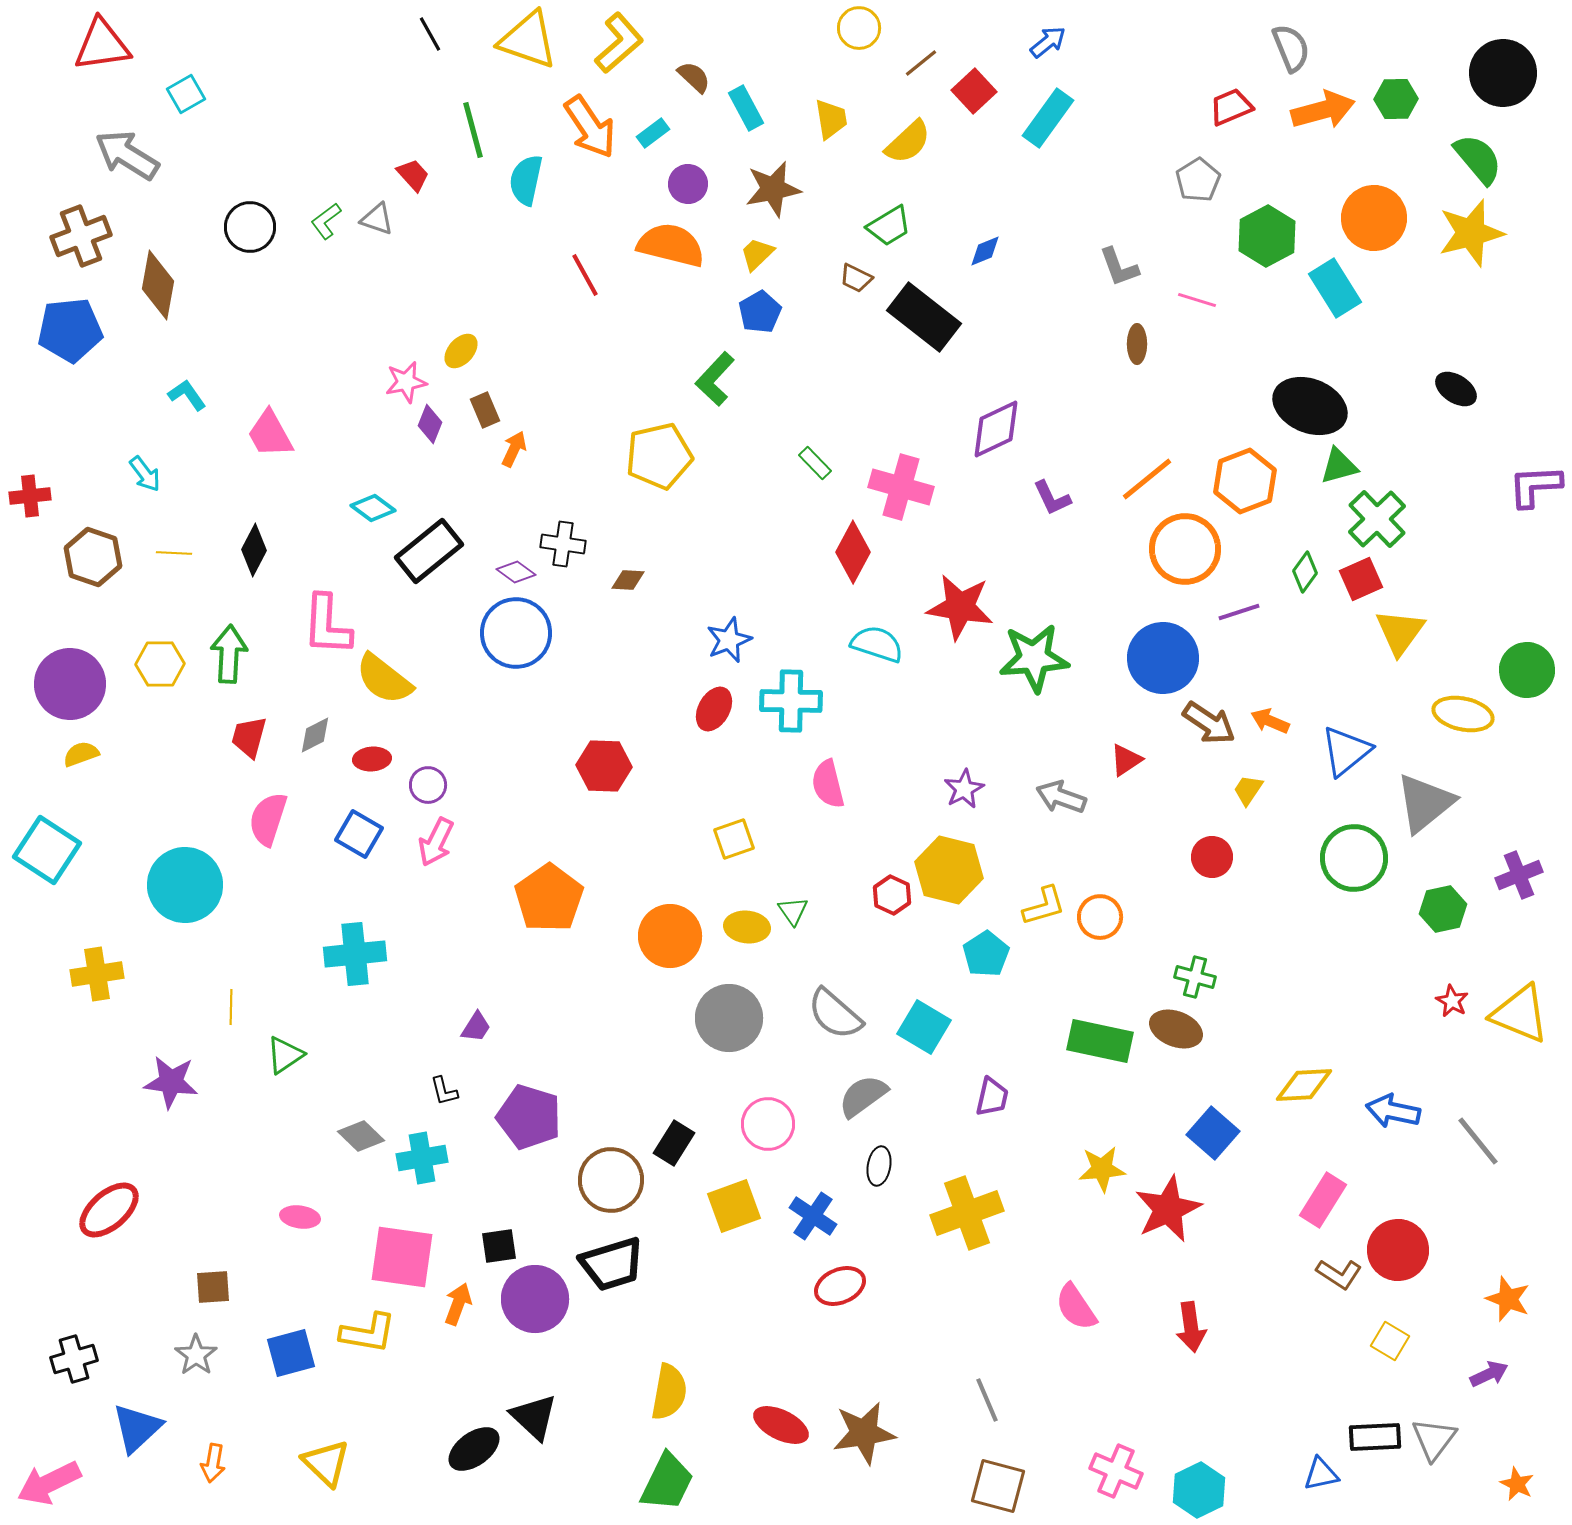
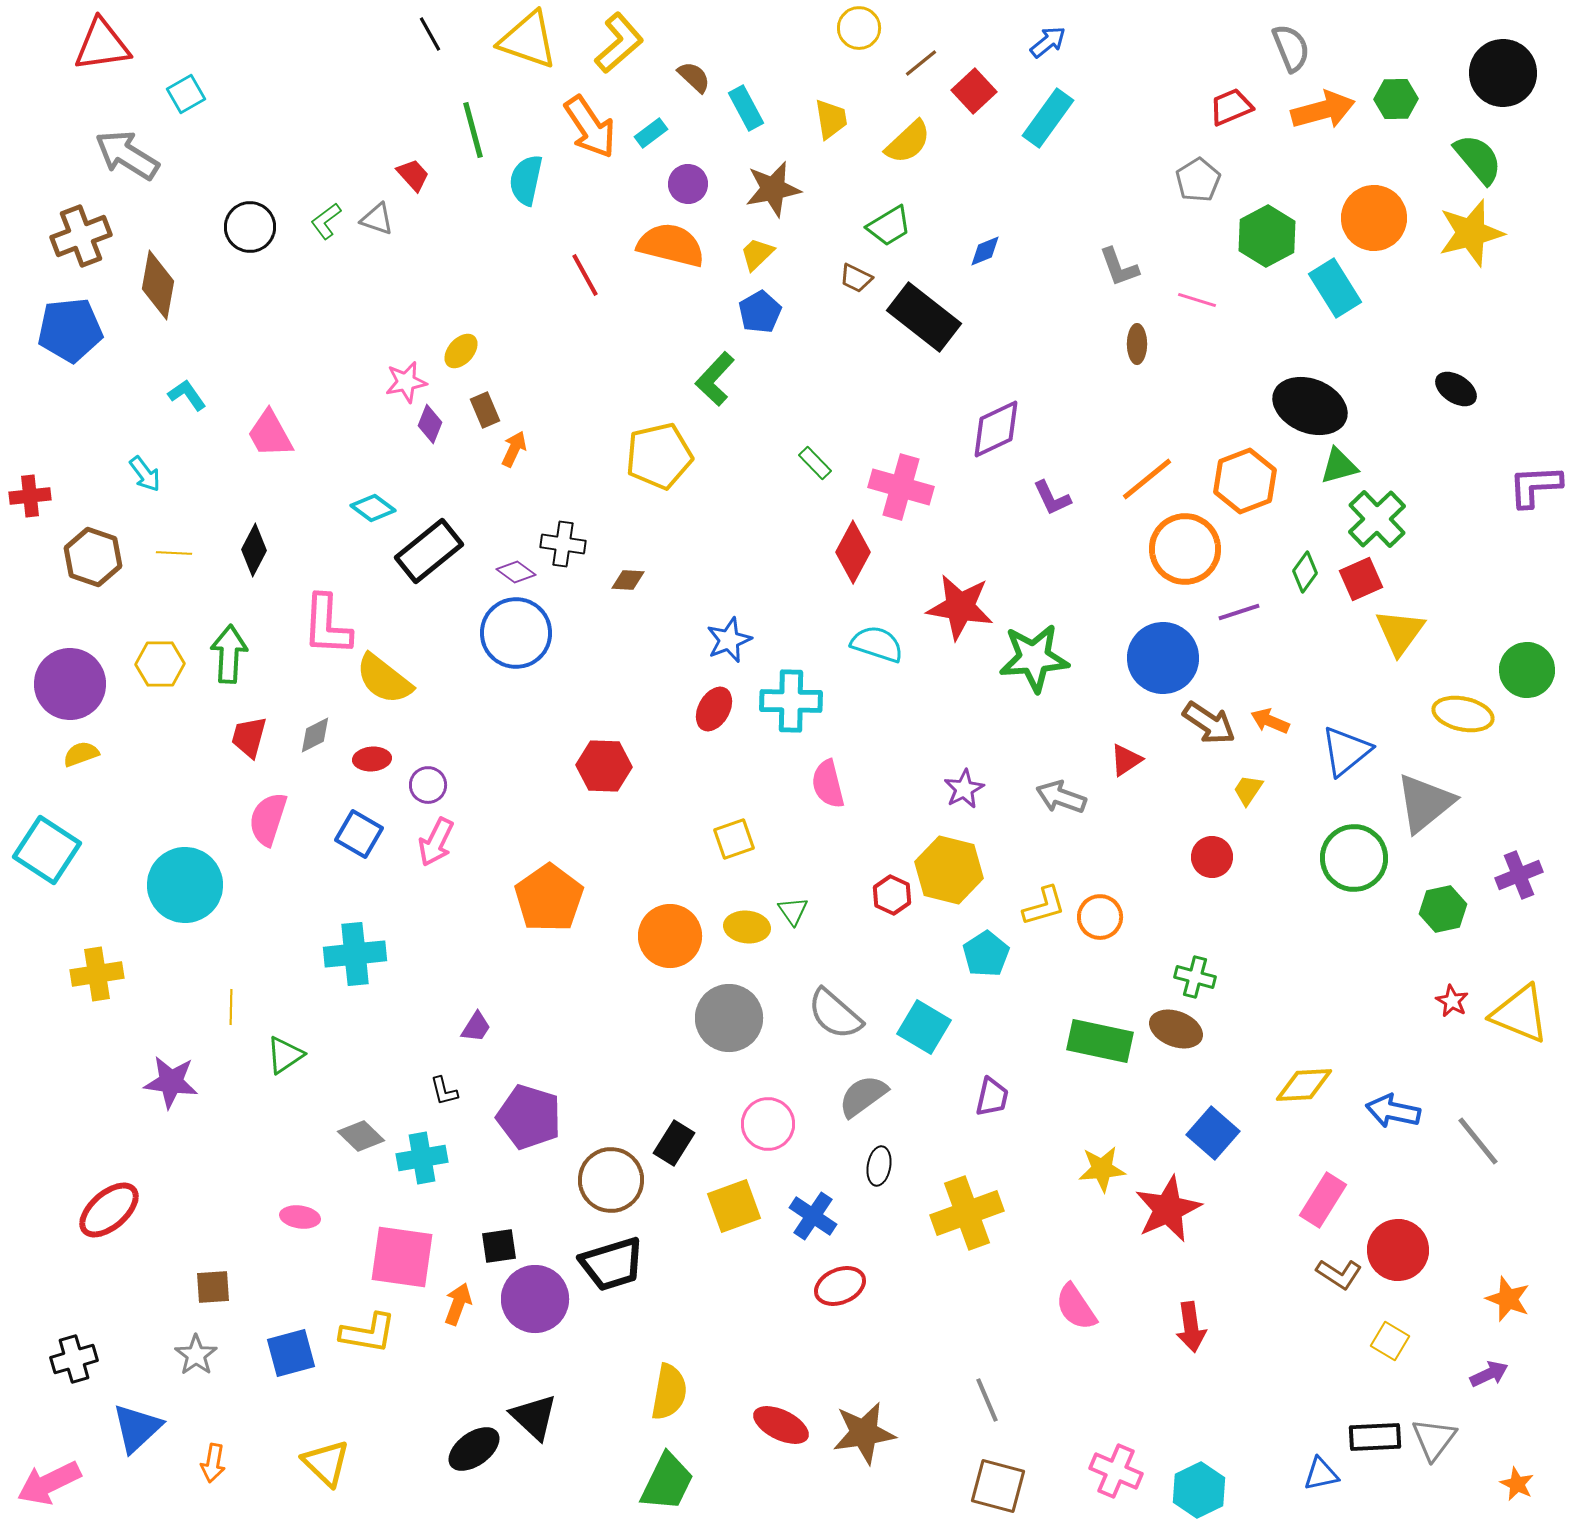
cyan rectangle at (653, 133): moved 2 px left
